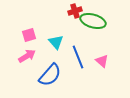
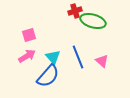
cyan triangle: moved 3 px left, 15 px down
blue semicircle: moved 2 px left, 1 px down
